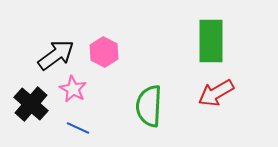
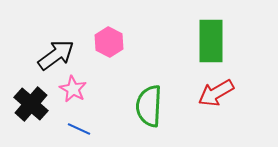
pink hexagon: moved 5 px right, 10 px up
blue line: moved 1 px right, 1 px down
